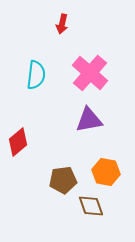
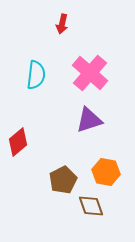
purple triangle: rotated 8 degrees counterclockwise
brown pentagon: rotated 20 degrees counterclockwise
